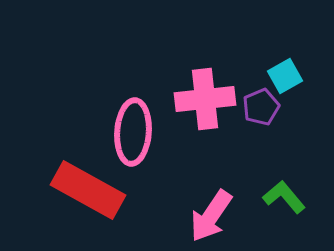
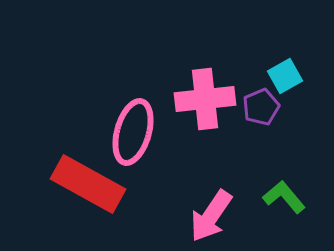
pink ellipse: rotated 12 degrees clockwise
red rectangle: moved 6 px up
